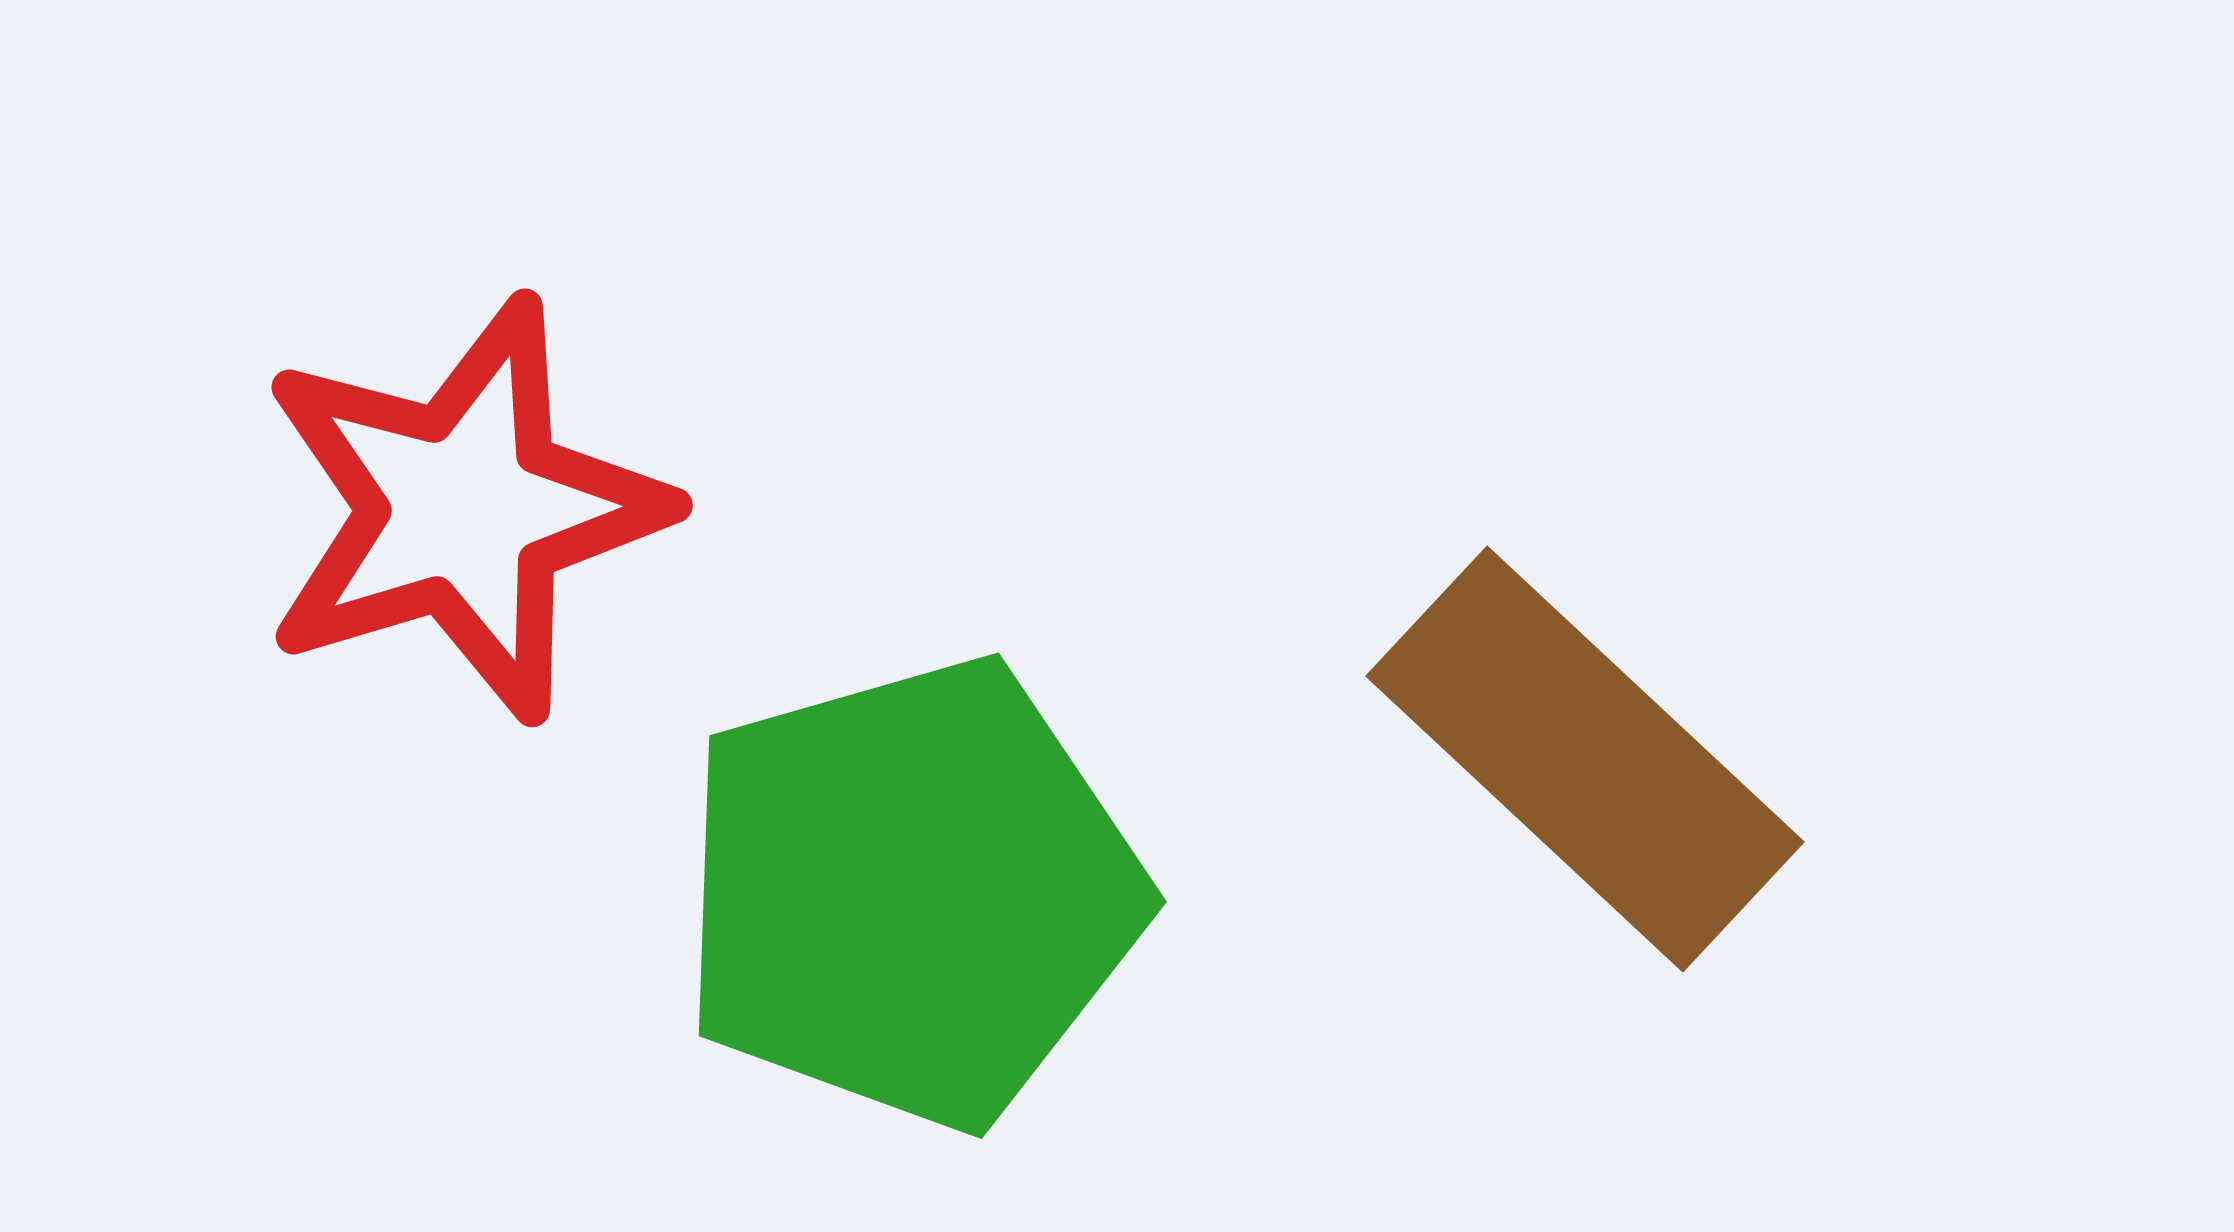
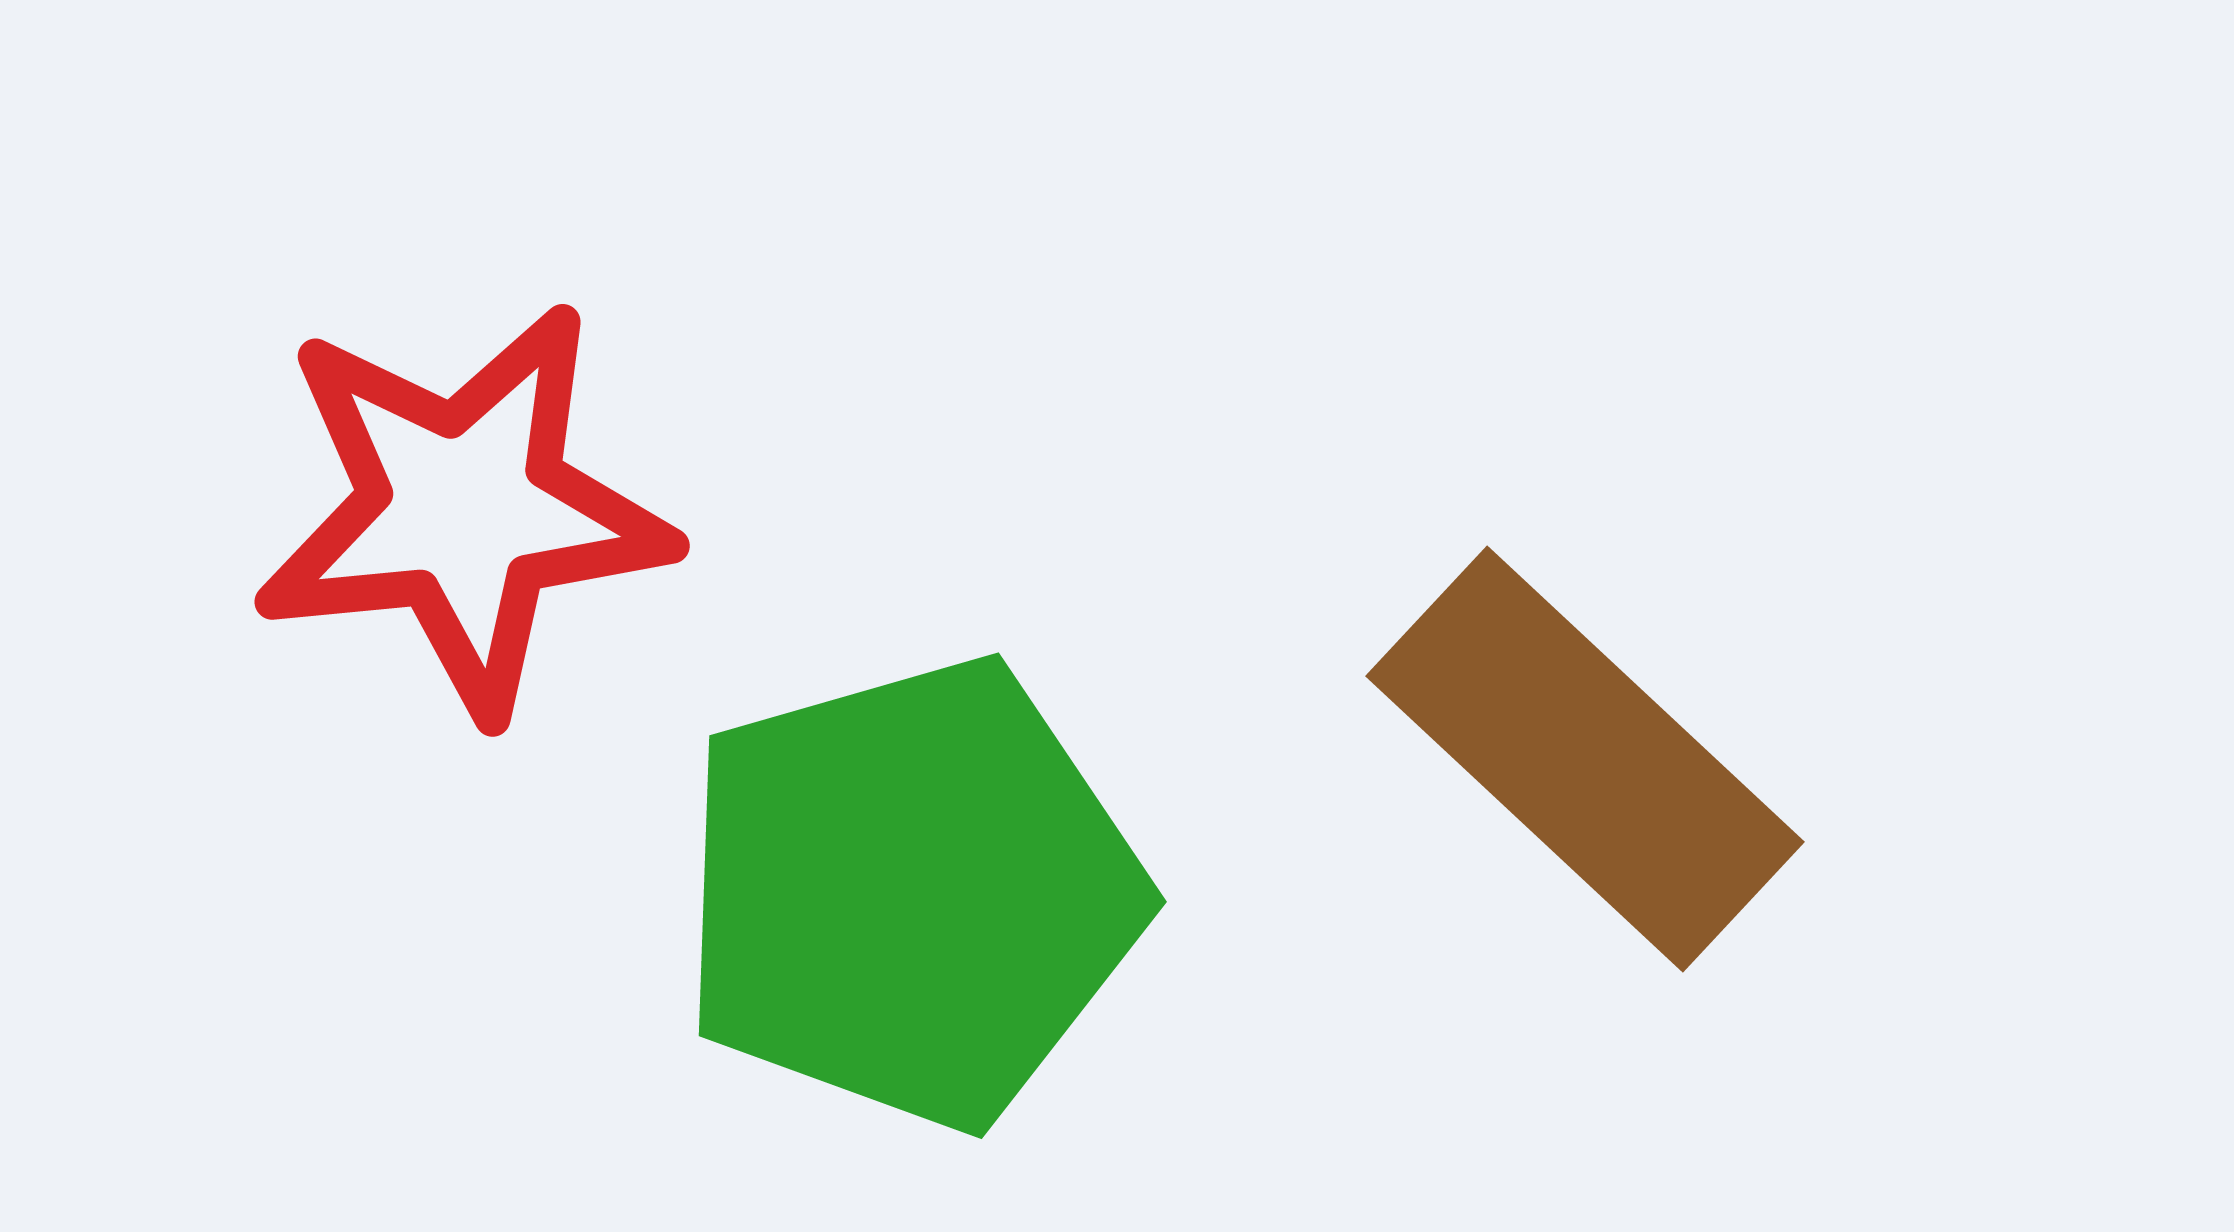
red star: rotated 11 degrees clockwise
